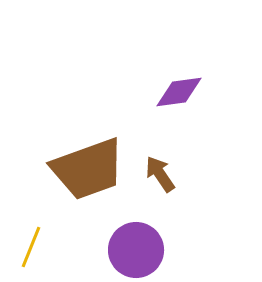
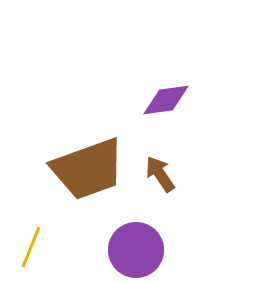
purple diamond: moved 13 px left, 8 px down
